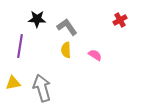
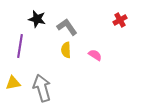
black star: rotated 12 degrees clockwise
